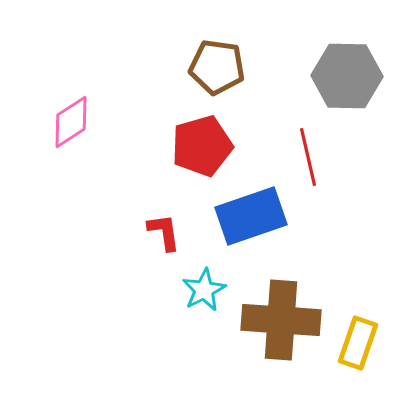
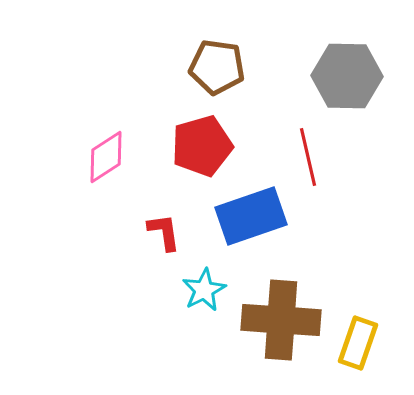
pink diamond: moved 35 px right, 35 px down
